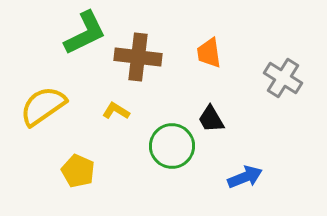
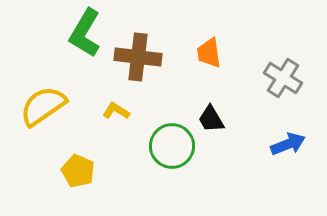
green L-shape: rotated 147 degrees clockwise
blue arrow: moved 43 px right, 33 px up
